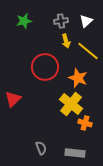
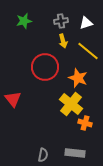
white triangle: moved 2 px down; rotated 24 degrees clockwise
yellow arrow: moved 3 px left
red triangle: rotated 24 degrees counterclockwise
gray semicircle: moved 2 px right, 7 px down; rotated 32 degrees clockwise
